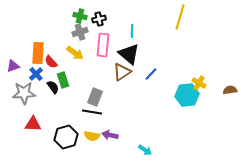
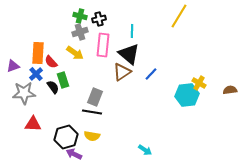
yellow line: moved 1 px left, 1 px up; rotated 15 degrees clockwise
purple arrow: moved 36 px left, 19 px down; rotated 14 degrees clockwise
